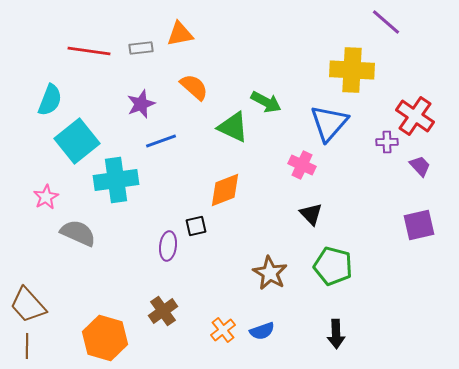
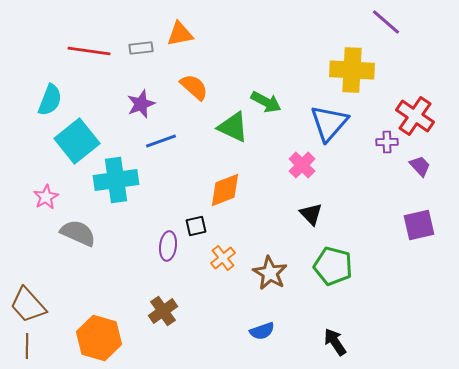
pink cross: rotated 20 degrees clockwise
orange cross: moved 72 px up
black arrow: moved 1 px left, 8 px down; rotated 148 degrees clockwise
orange hexagon: moved 6 px left
